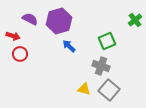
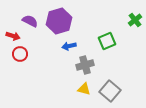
purple semicircle: moved 2 px down
blue arrow: rotated 56 degrees counterclockwise
gray cross: moved 16 px left, 1 px up; rotated 36 degrees counterclockwise
gray square: moved 1 px right, 1 px down
